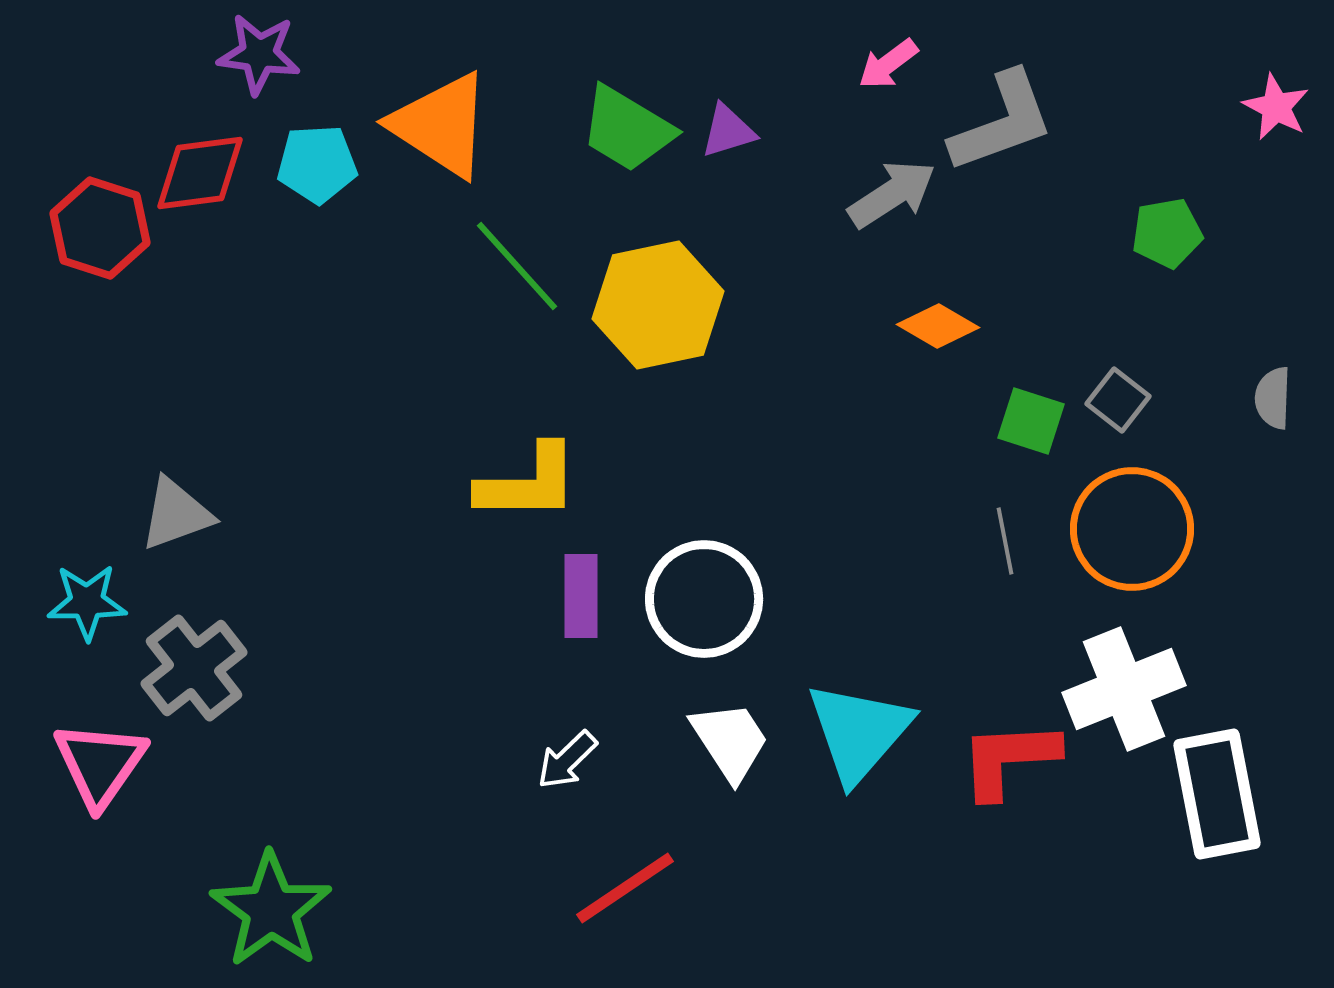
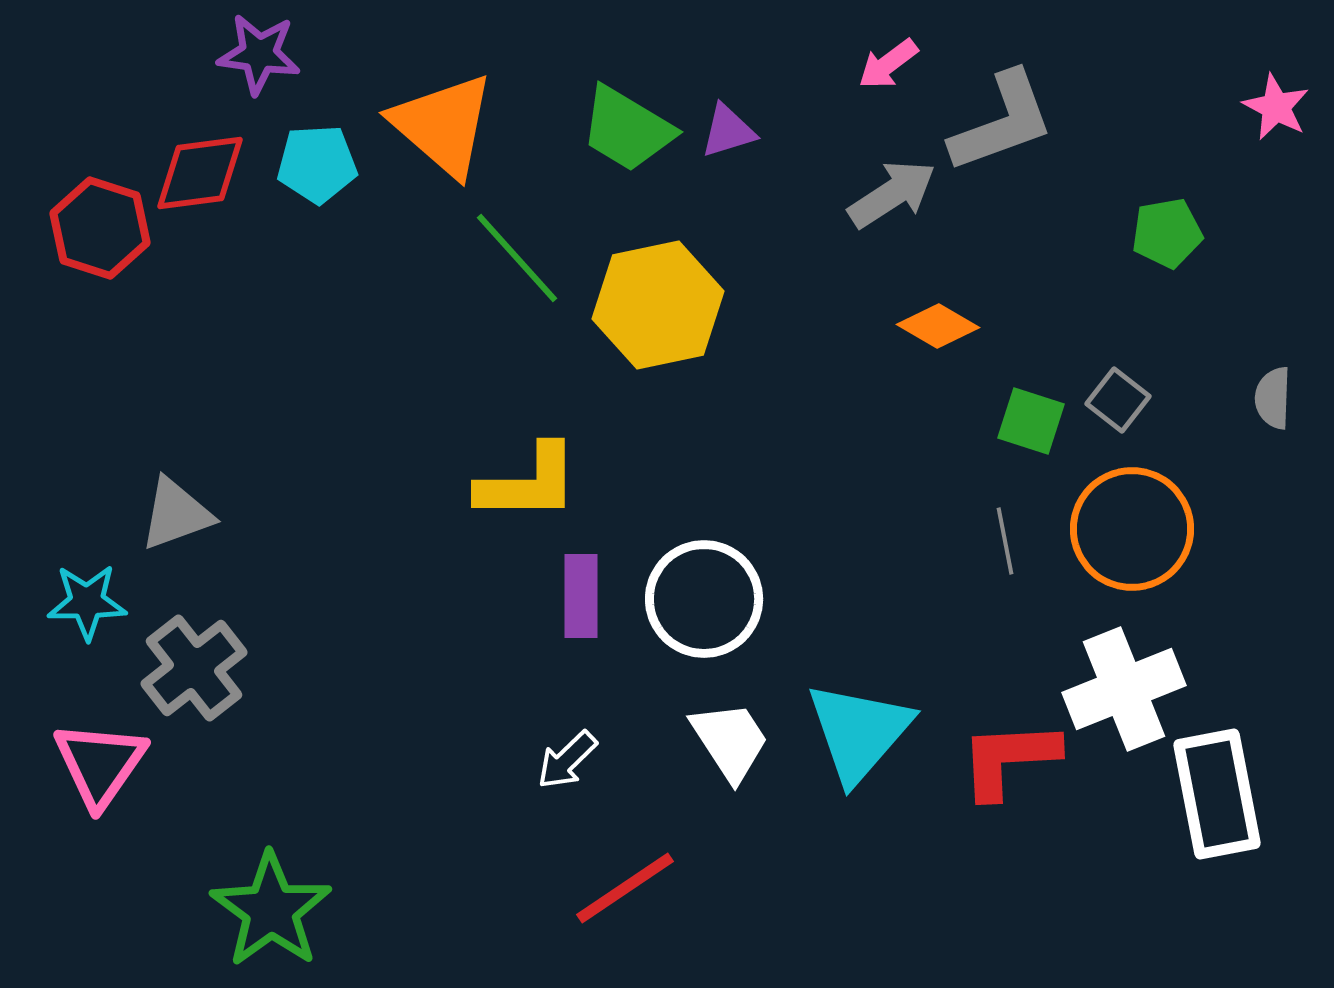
orange triangle: moved 2 px right; rotated 8 degrees clockwise
green line: moved 8 px up
